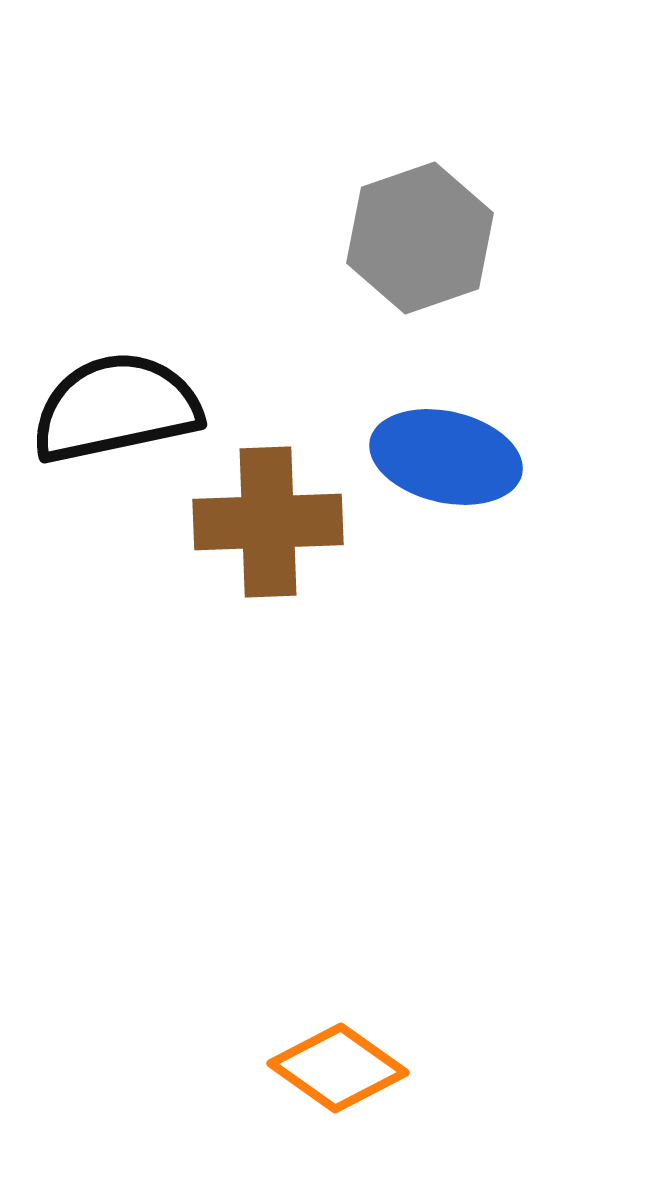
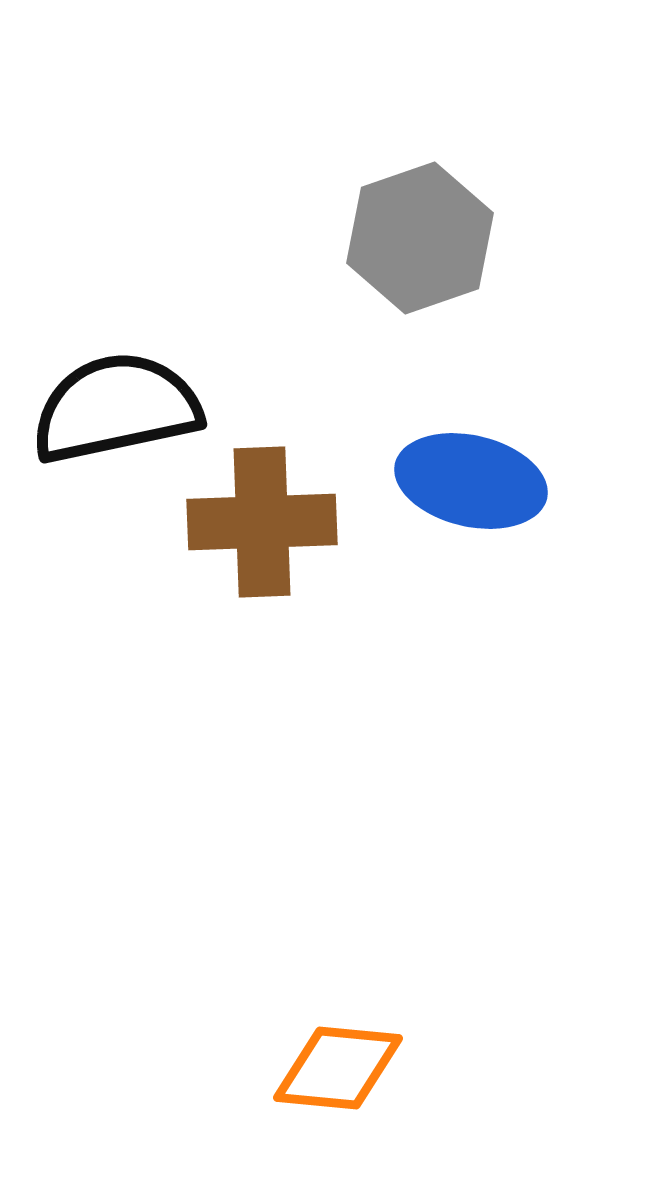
blue ellipse: moved 25 px right, 24 px down
brown cross: moved 6 px left
orange diamond: rotated 30 degrees counterclockwise
